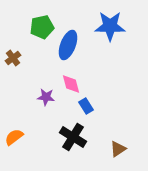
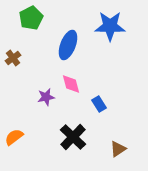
green pentagon: moved 11 px left, 9 px up; rotated 15 degrees counterclockwise
purple star: rotated 18 degrees counterclockwise
blue rectangle: moved 13 px right, 2 px up
black cross: rotated 12 degrees clockwise
